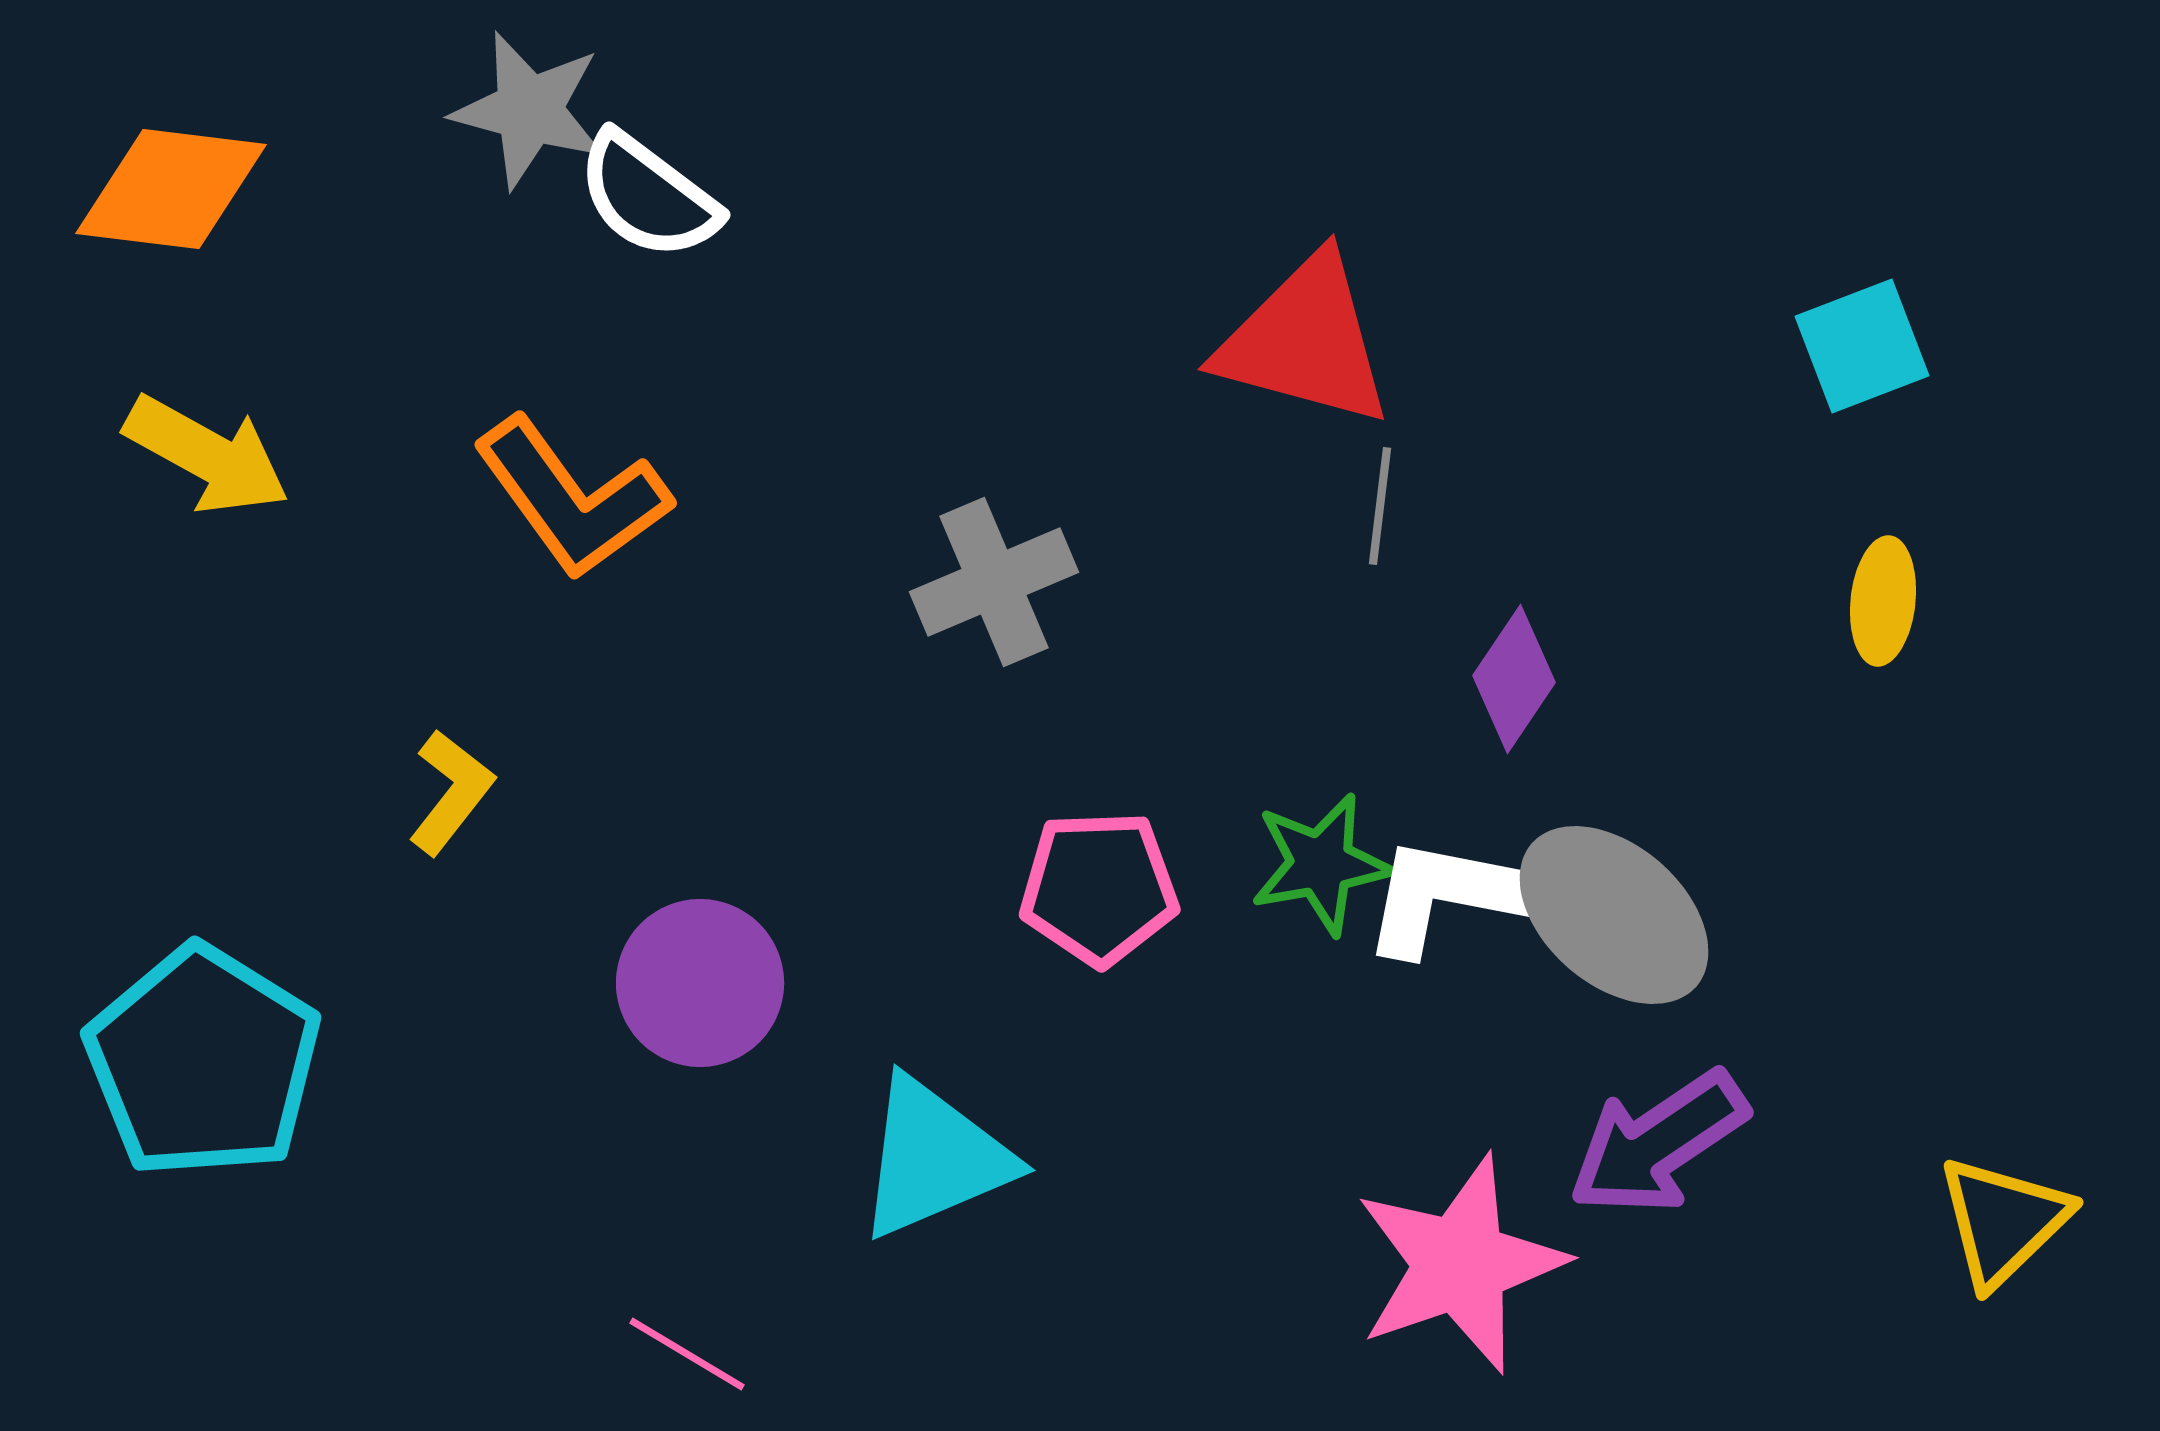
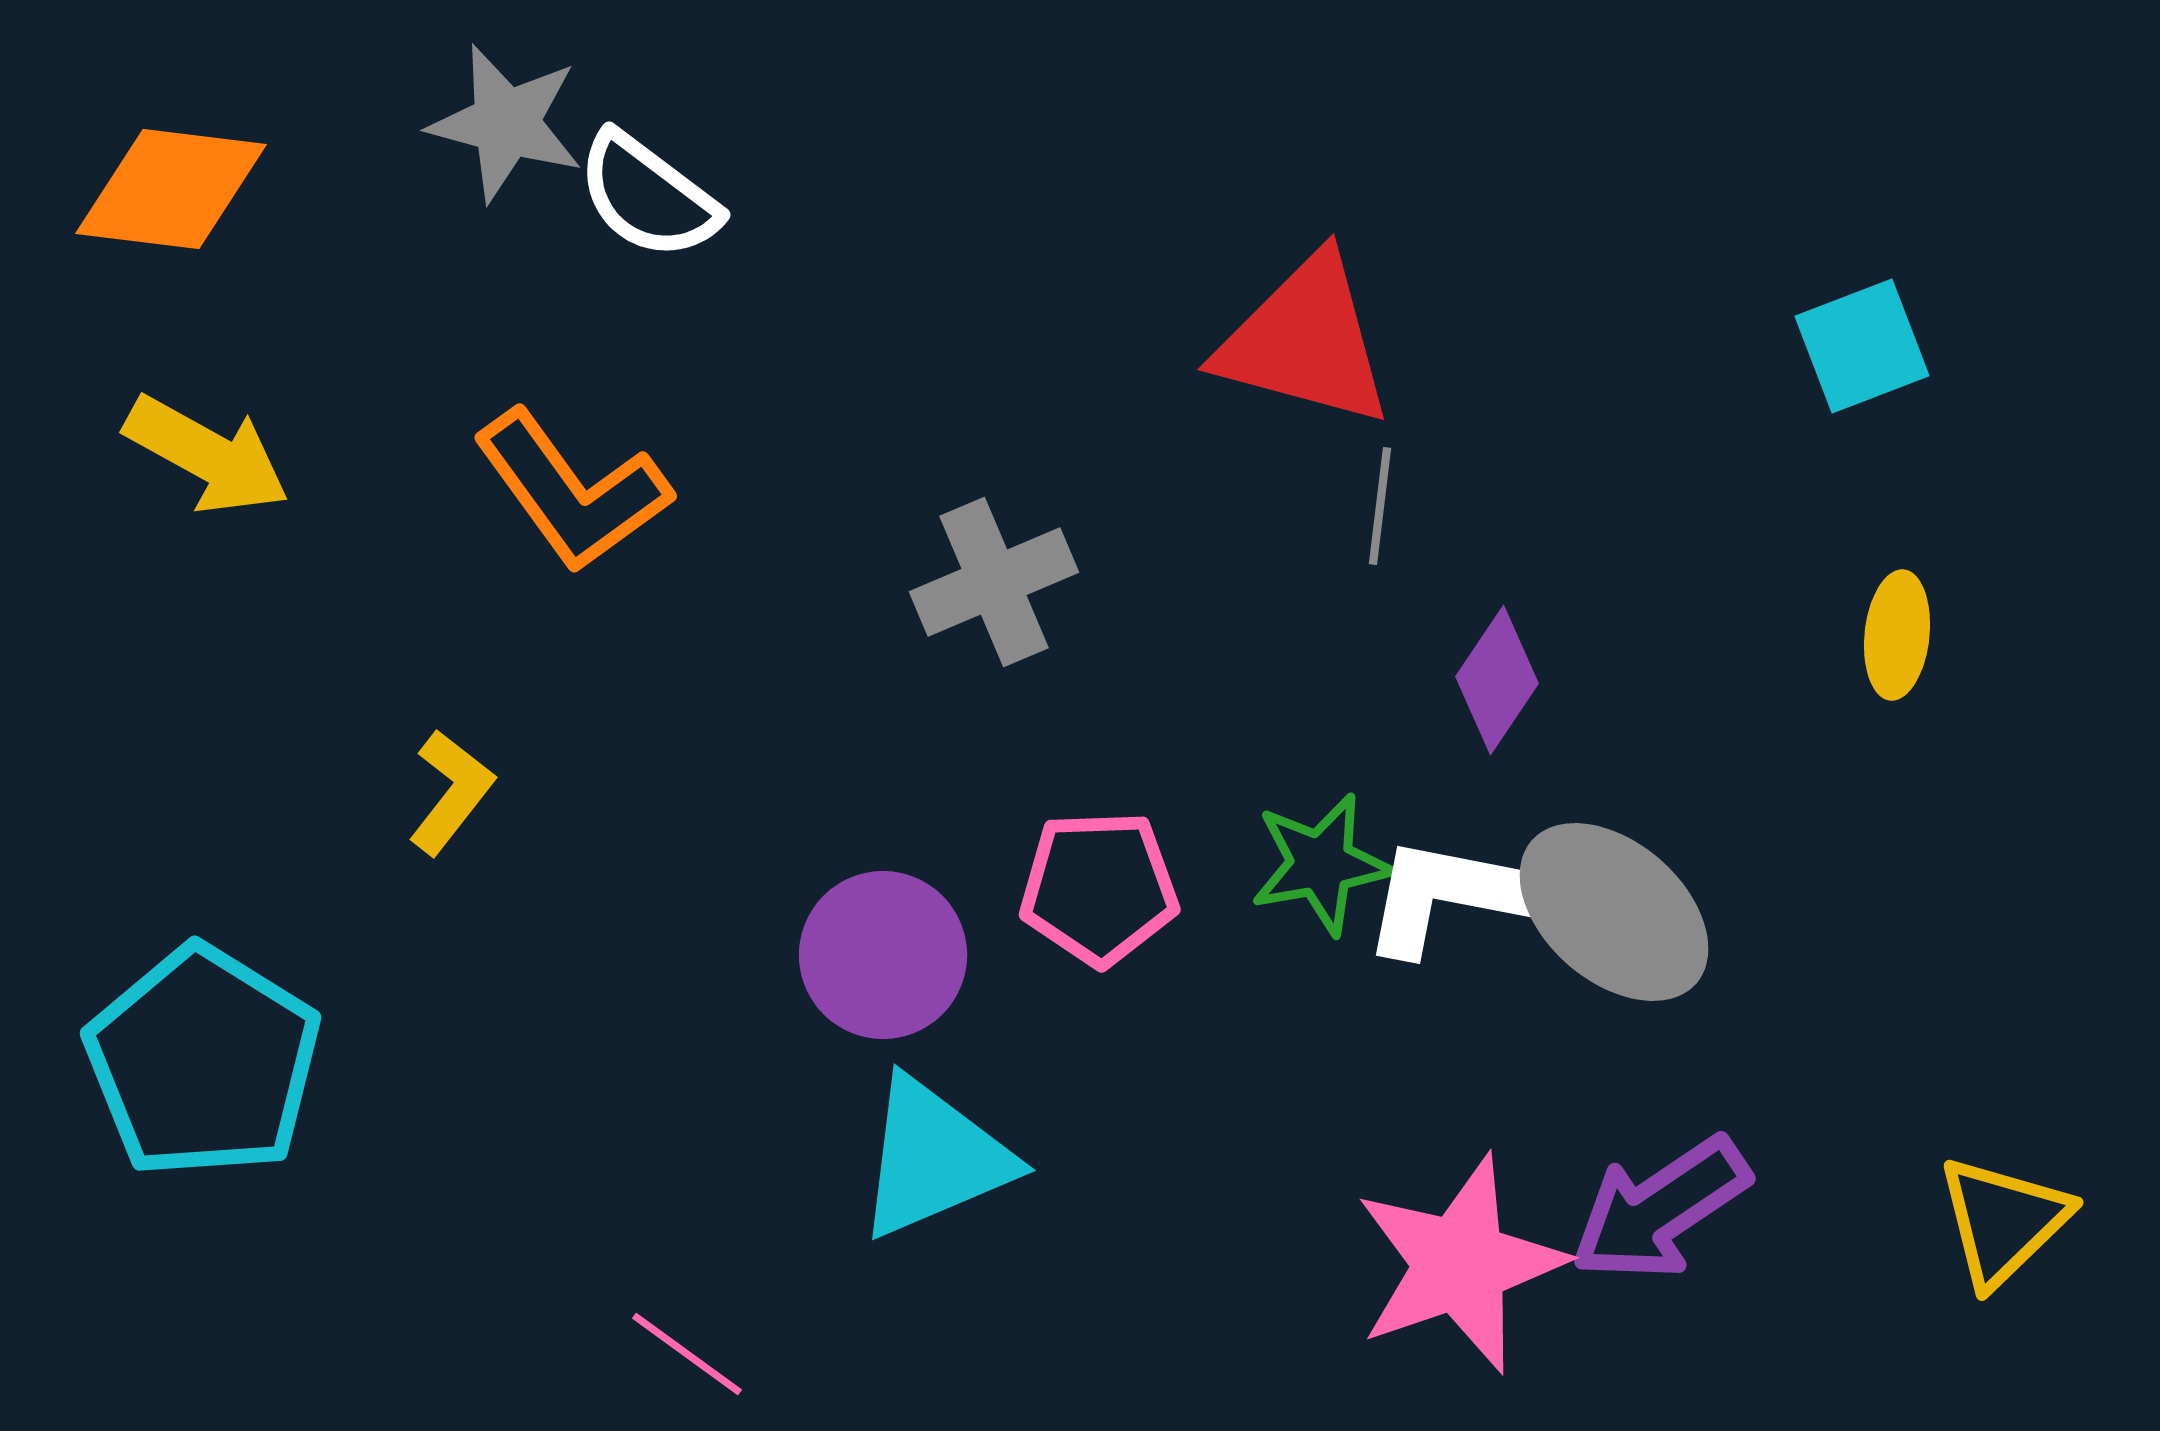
gray star: moved 23 px left, 13 px down
orange L-shape: moved 7 px up
yellow ellipse: moved 14 px right, 34 px down
purple diamond: moved 17 px left, 1 px down
gray ellipse: moved 3 px up
purple circle: moved 183 px right, 28 px up
purple arrow: moved 2 px right, 66 px down
pink line: rotated 5 degrees clockwise
